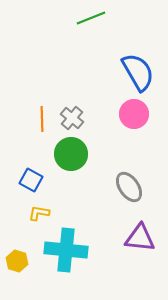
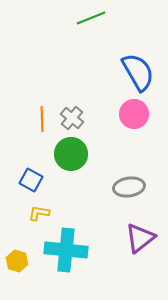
gray ellipse: rotated 64 degrees counterclockwise
purple triangle: rotated 44 degrees counterclockwise
